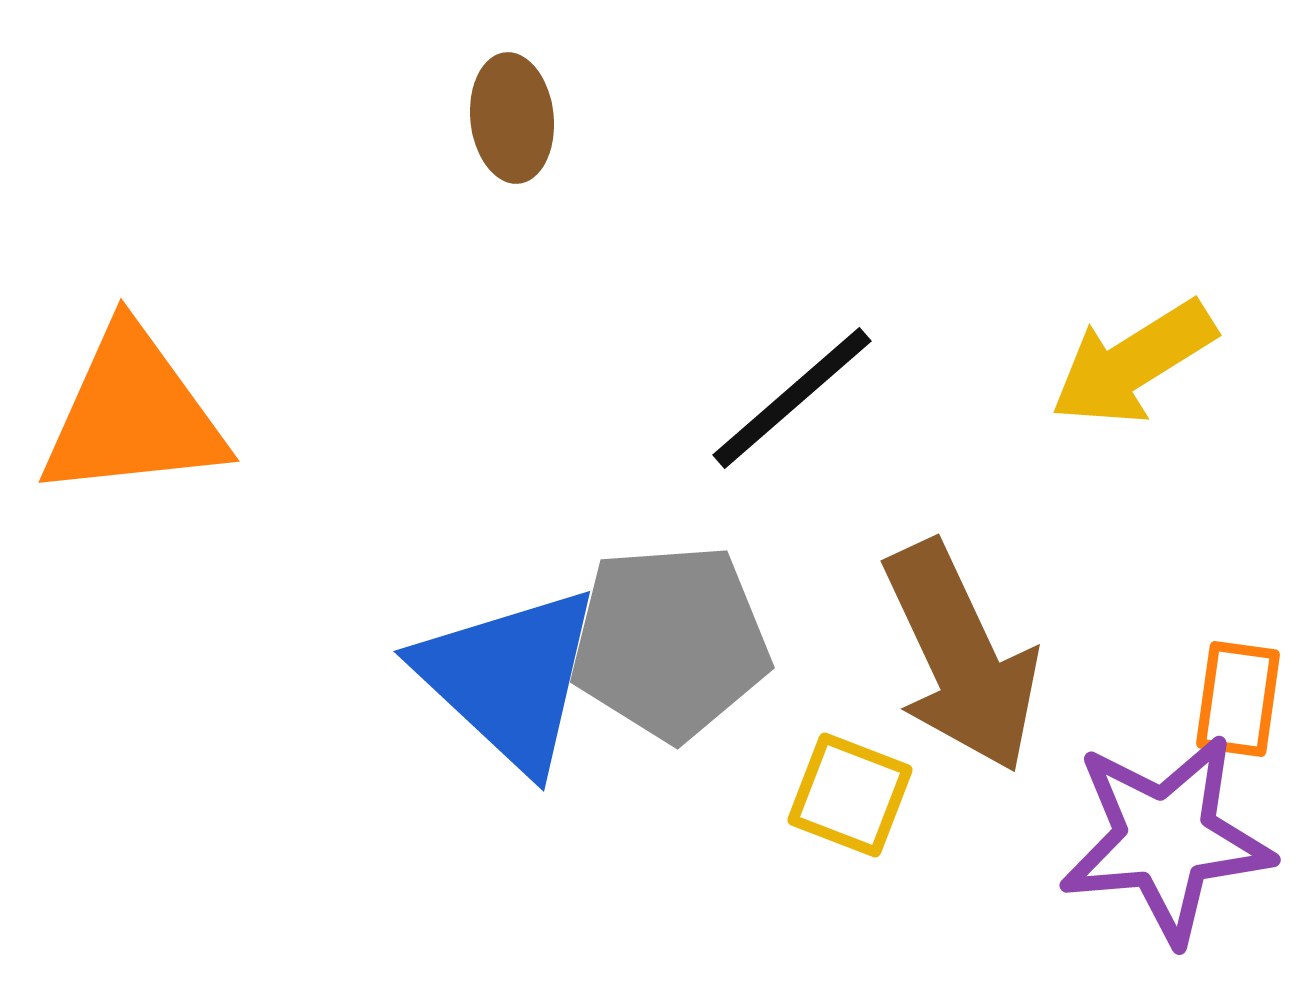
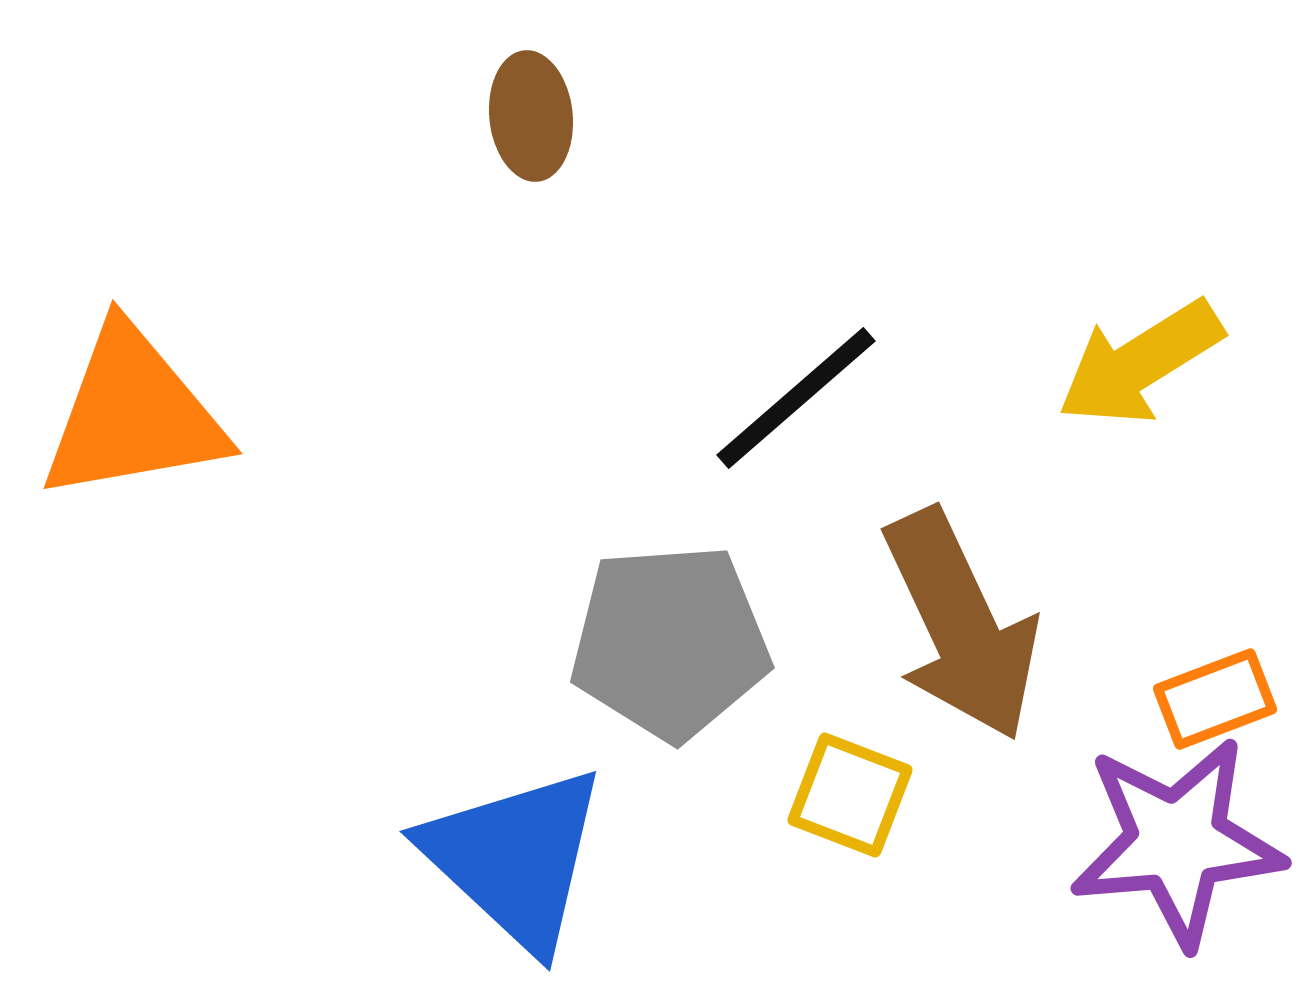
brown ellipse: moved 19 px right, 2 px up
yellow arrow: moved 7 px right
black line: moved 4 px right
orange triangle: rotated 4 degrees counterclockwise
brown arrow: moved 32 px up
blue triangle: moved 6 px right, 180 px down
orange rectangle: moved 23 px left; rotated 61 degrees clockwise
purple star: moved 11 px right, 3 px down
